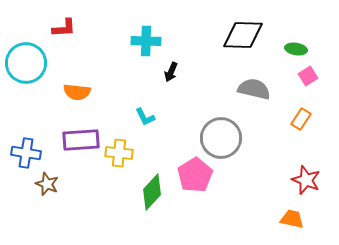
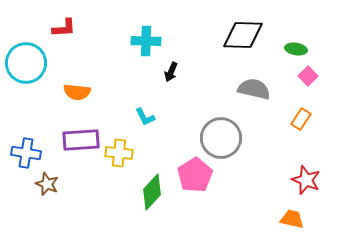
pink square: rotated 12 degrees counterclockwise
